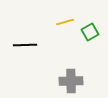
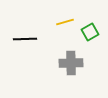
black line: moved 6 px up
gray cross: moved 18 px up
